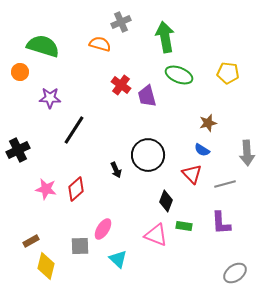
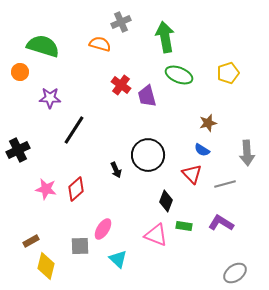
yellow pentagon: rotated 25 degrees counterclockwise
purple L-shape: rotated 125 degrees clockwise
